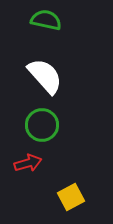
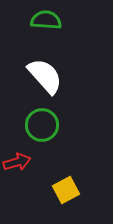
green semicircle: rotated 8 degrees counterclockwise
red arrow: moved 11 px left, 1 px up
yellow square: moved 5 px left, 7 px up
